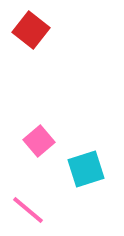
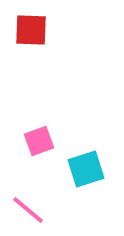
red square: rotated 36 degrees counterclockwise
pink square: rotated 20 degrees clockwise
